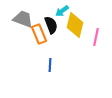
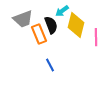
gray trapezoid: rotated 140 degrees clockwise
yellow diamond: moved 1 px right
pink line: rotated 12 degrees counterclockwise
blue line: rotated 32 degrees counterclockwise
